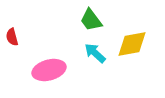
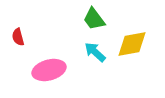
green trapezoid: moved 3 px right, 1 px up
red semicircle: moved 6 px right
cyan arrow: moved 1 px up
